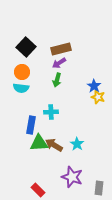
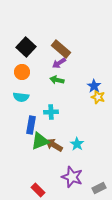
brown rectangle: rotated 54 degrees clockwise
green arrow: rotated 88 degrees clockwise
cyan semicircle: moved 9 px down
green triangle: moved 1 px right, 2 px up; rotated 18 degrees counterclockwise
gray rectangle: rotated 56 degrees clockwise
